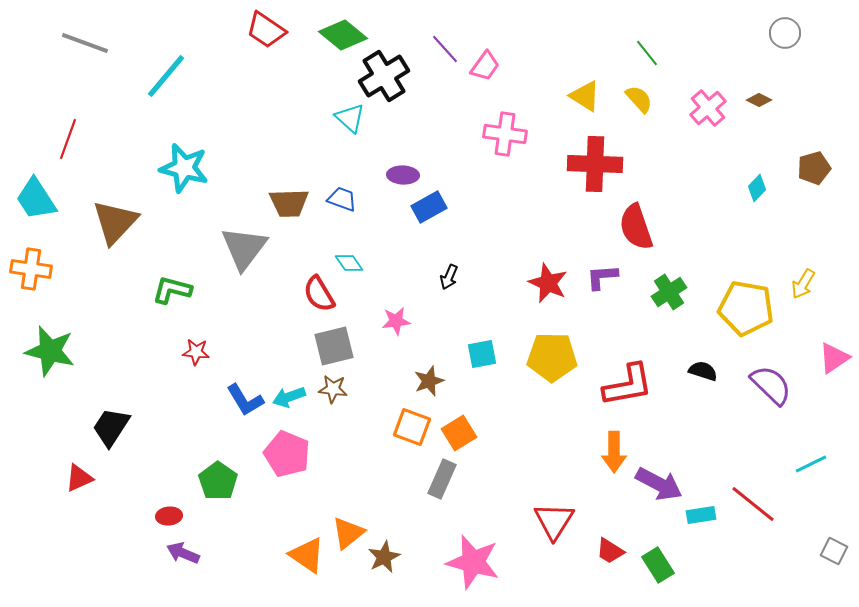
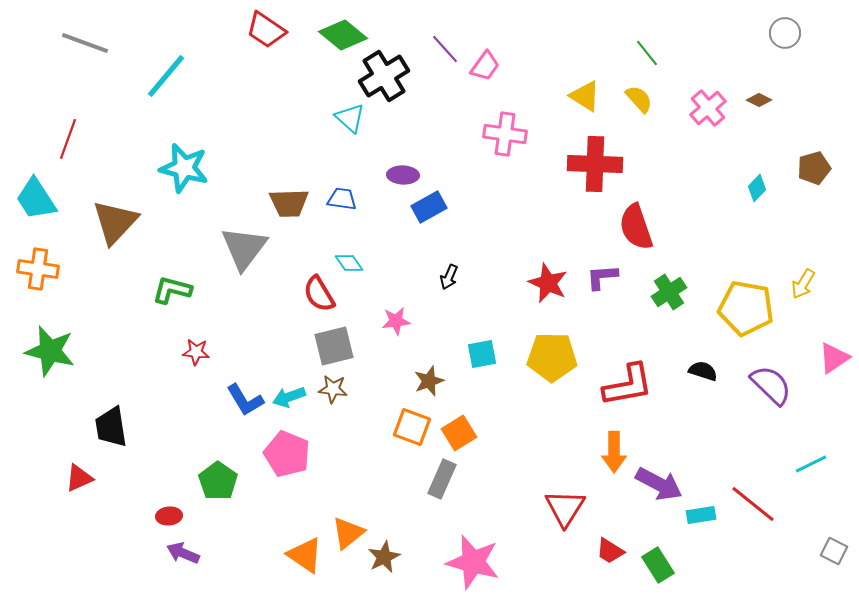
blue trapezoid at (342, 199): rotated 12 degrees counterclockwise
orange cross at (31, 269): moved 7 px right
black trapezoid at (111, 427): rotated 42 degrees counterclockwise
red triangle at (554, 521): moved 11 px right, 13 px up
orange triangle at (307, 555): moved 2 px left
